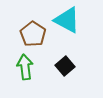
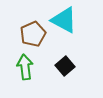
cyan triangle: moved 3 px left
brown pentagon: rotated 15 degrees clockwise
